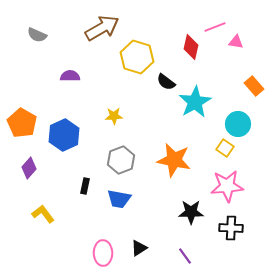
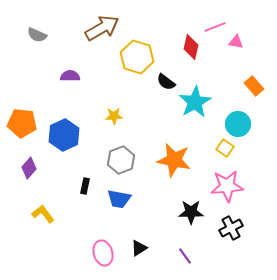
orange pentagon: rotated 24 degrees counterclockwise
black cross: rotated 30 degrees counterclockwise
pink ellipse: rotated 15 degrees counterclockwise
